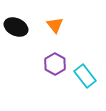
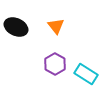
orange triangle: moved 1 px right, 1 px down
cyan rectangle: moved 1 px right, 2 px up; rotated 20 degrees counterclockwise
